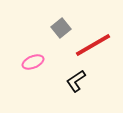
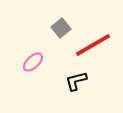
pink ellipse: rotated 20 degrees counterclockwise
black L-shape: rotated 20 degrees clockwise
